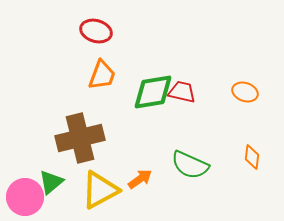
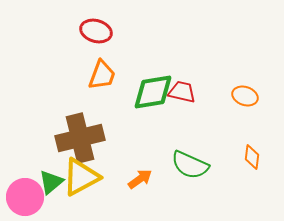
orange ellipse: moved 4 px down
yellow triangle: moved 19 px left, 13 px up
